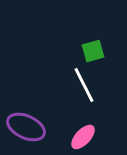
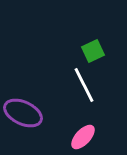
green square: rotated 10 degrees counterclockwise
purple ellipse: moved 3 px left, 14 px up
